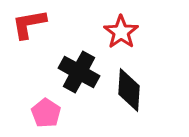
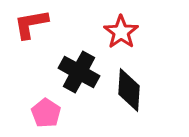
red L-shape: moved 2 px right
